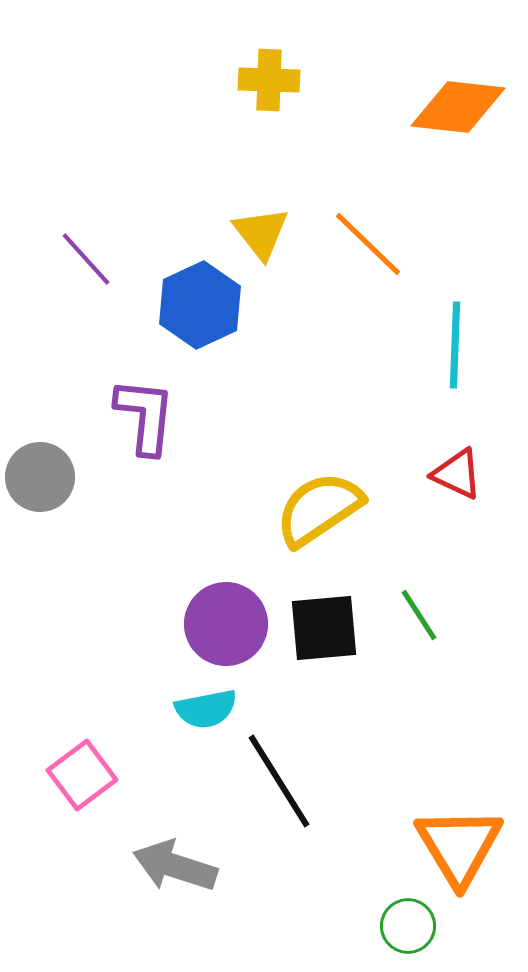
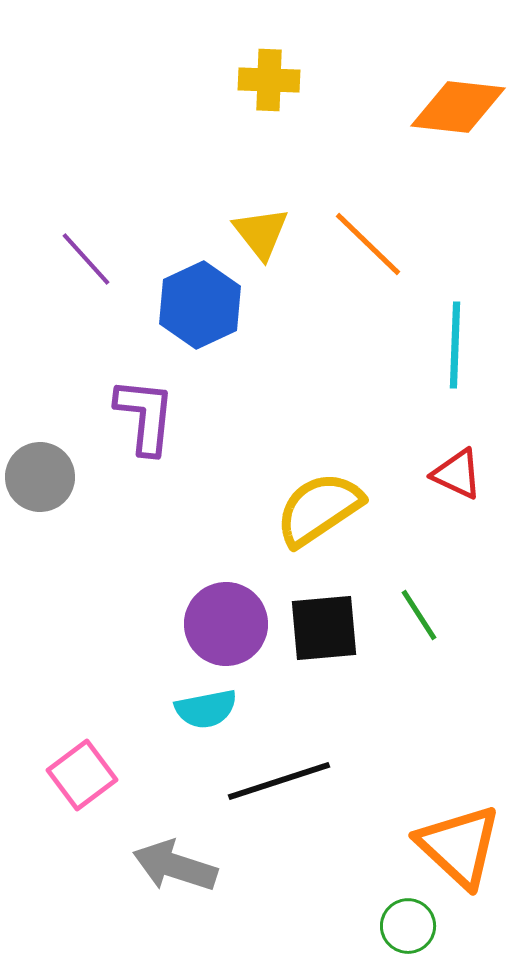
black line: rotated 76 degrees counterclockwise
orange triangle: rotated 16 degrees counterclockwise
